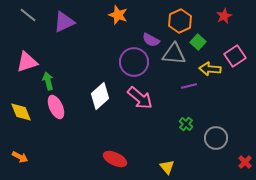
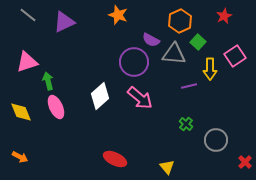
yellow arrow: rotated 95 degrees counterclockwise
gray circle: moved 2 px down
